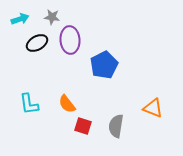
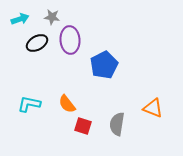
cyan L-shape: rotated 110 degrees clockwise
gray semicircle: moved 1 px right, 2 px up
